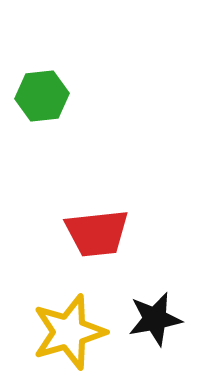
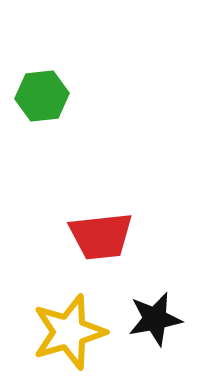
red trapezoid: moved 4 px right, 3 px down
